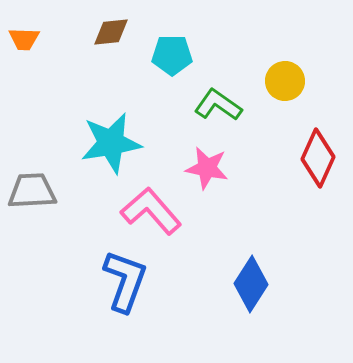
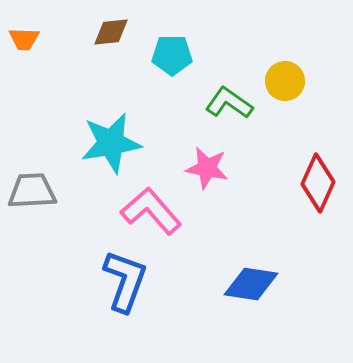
green L-shape: moved 11 px right, 2 px up
red diamond: moved 25 px down
blue diamond: rotated 66 degrees clockwise
